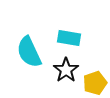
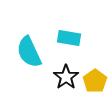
black star: moved 7 px down
yellow pentagon: moved 2 px up; rotated 15 degrees counterclockwise
